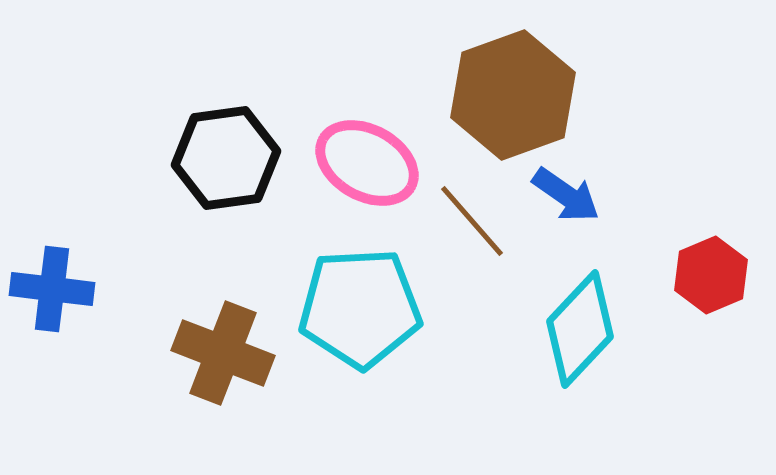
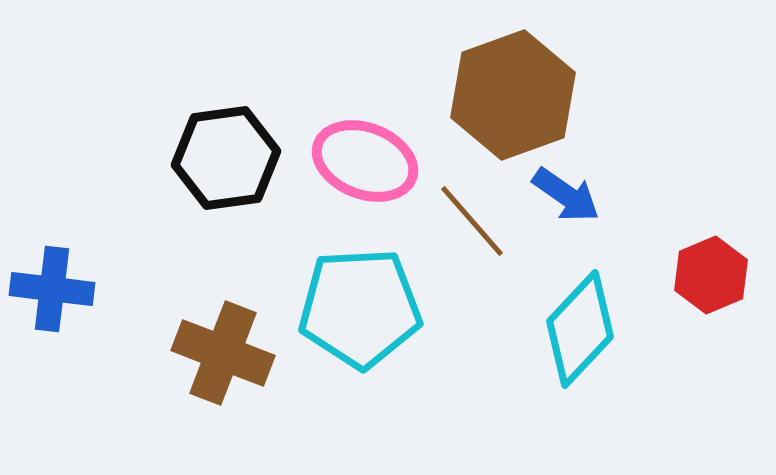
pink ellipse: moved 2 px left, 2 px up; rotated 8 degrees counterclockwise
